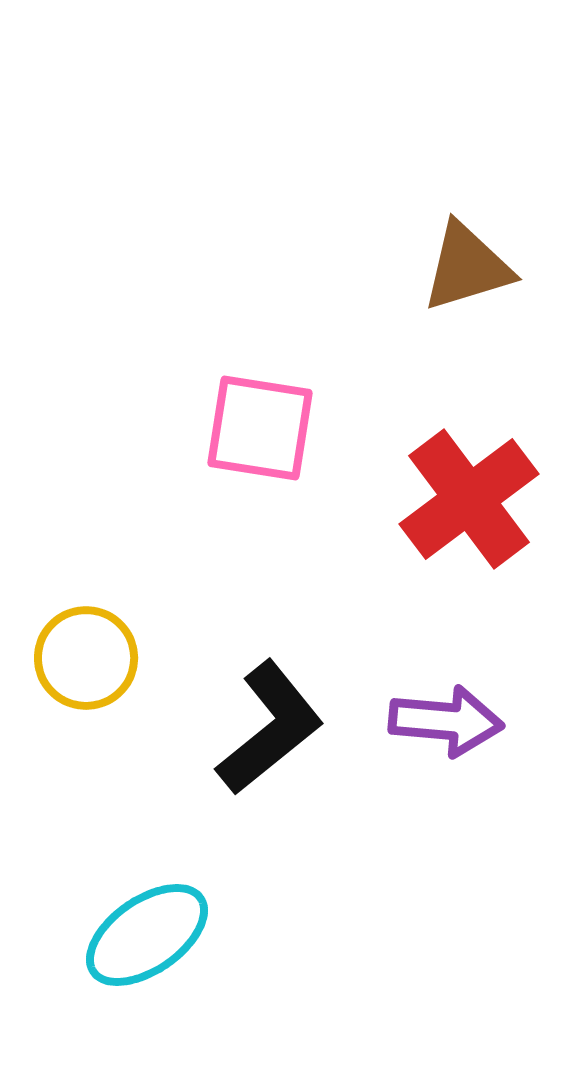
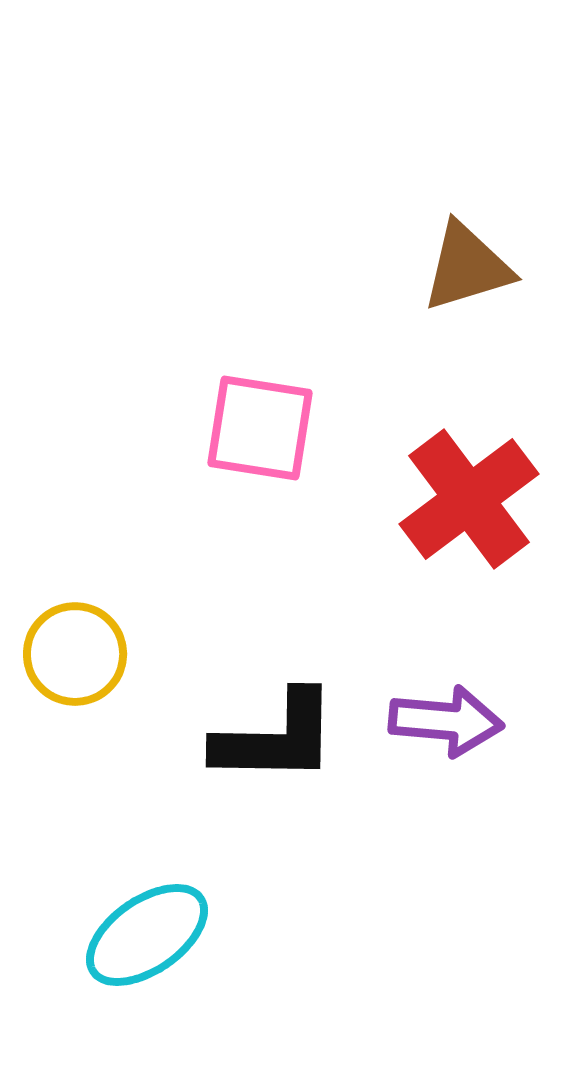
yellow circle: moved 11 px left, 4 px up
black L-shape: moved 6 px right, 10 px down; rotated 40 degrees clockwise
